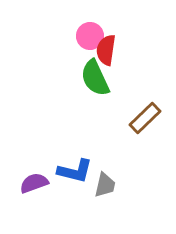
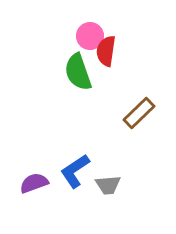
red semicircle: moved 1 px down
green semicircle: moved 17 px left, 6 px up; rotated 6 degrees clockwise
brown rectangle: moved 6 px left, 5 px up
blue L-shape: rotated 132 degrees clockwise
gray trapezoid: moved 3 px right; rotated 72 degrees clockwise
